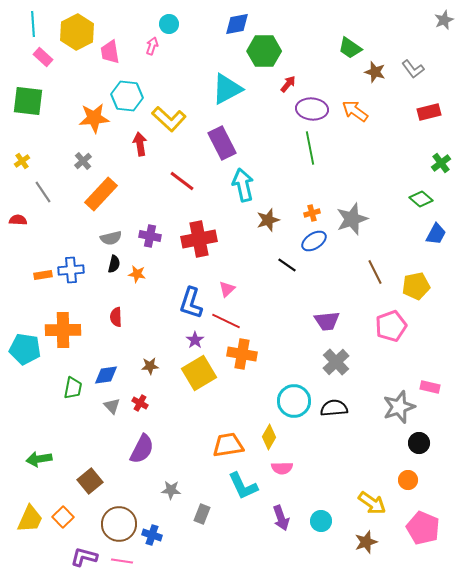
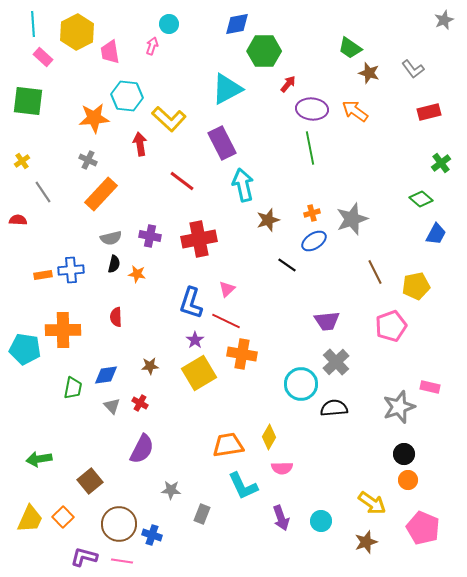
brown star at (375, 72): moved 6 px left, 1 px down
gray cross at (83, 161): moved 5 px right, 1 px up; rotated 24 degrees counterclockwise
cyan circle at (294, 401): moved 7 px right, 17 px up
black circle at (419, 443): moved 15 px left, 11 px down
